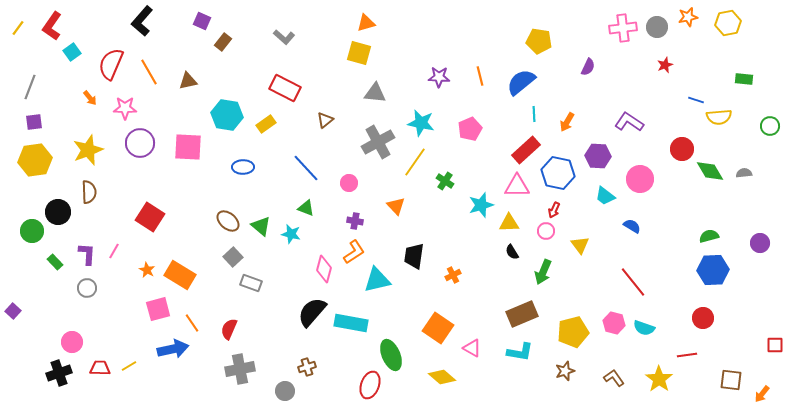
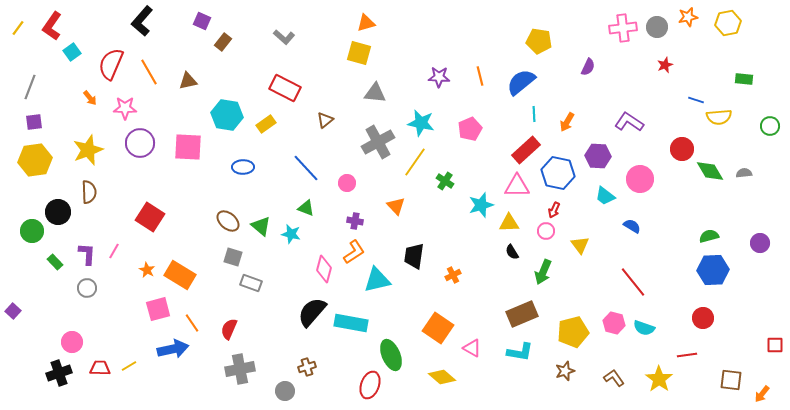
pink circle at (349, 183): moved 2 px left
gray square at (233, 257): rotated 30 degrees counterclockwise
